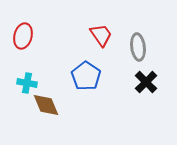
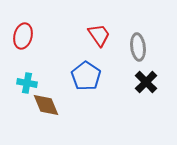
red trapezoid: moved 2 px left
